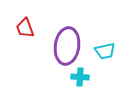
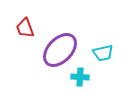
purple ellipse: moved 7 px left, 4 px down; rotated 36 degrees clockwise
cyan trapezoid: moved 2 px left, 2 px down
